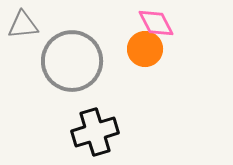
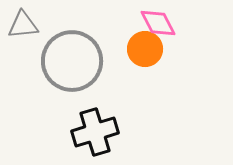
pink diamond: moved 2 px right
